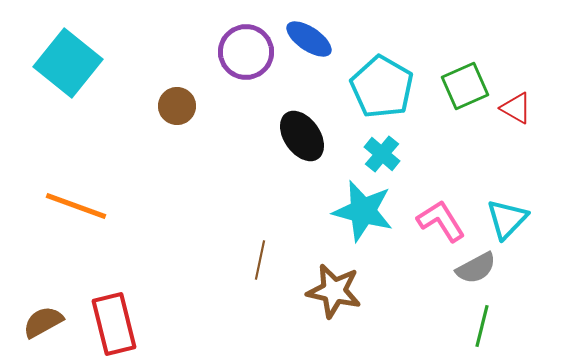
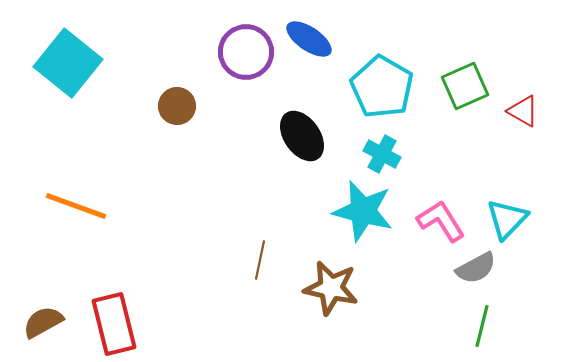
red triangle: moved 7 px right, 3 px down
cyan cross: rotated 12 degrees counterclockwise
brown star: moved 3 px left, 3 px up
